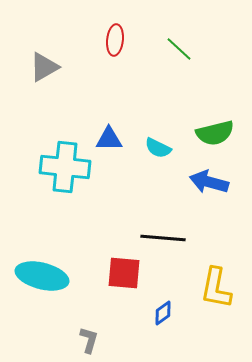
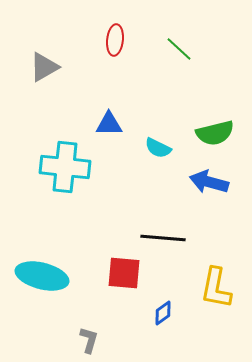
blue triangle: moved 15 px up
